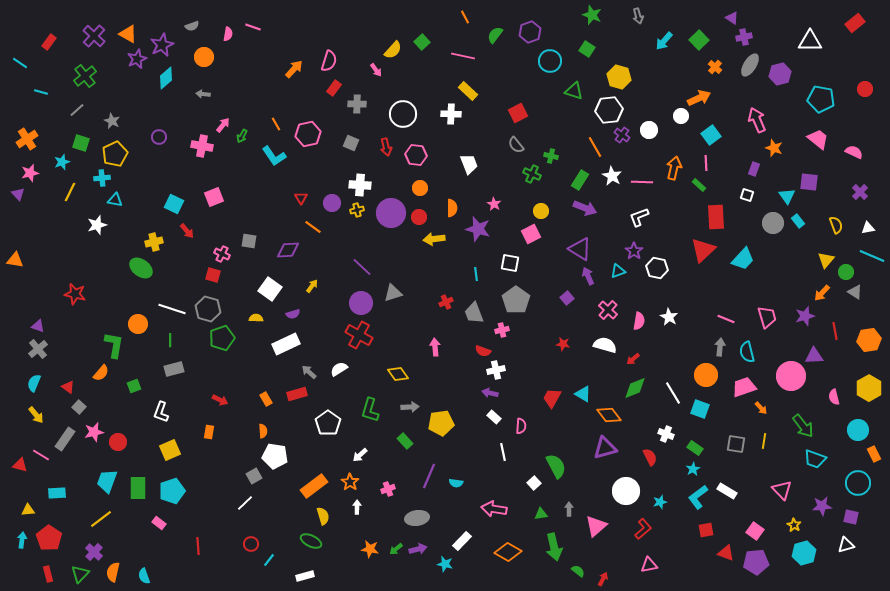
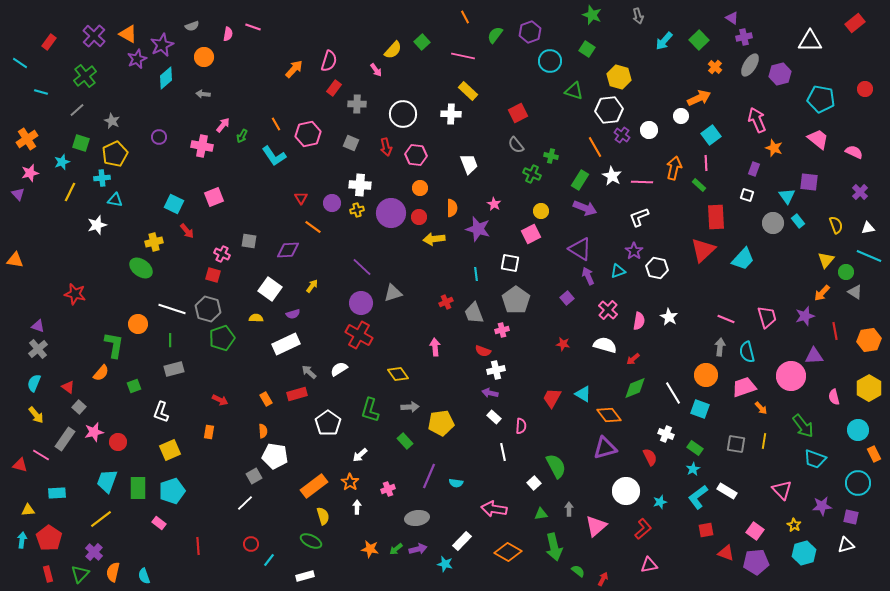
cyan line at (872, 256): moved 3 px left
